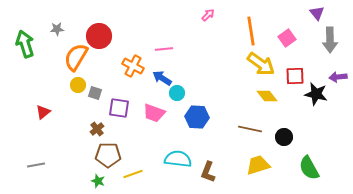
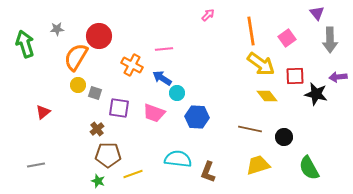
orange cross: moved 1 px left, 1 px up
